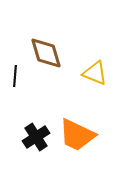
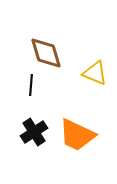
black line: moved 16 px right, 9 px down
black cross: moved 2 px left, 5 px up
